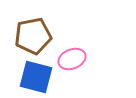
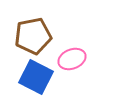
blue square: rotated 12 degrees clockwise
